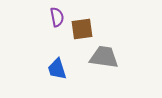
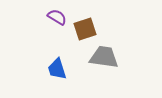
purple semicircle: rotated 48 degrees counterclockwise
brown square: moved 3 px right; rotated 10 degrees counterclockwise
